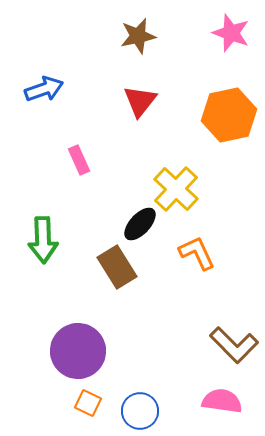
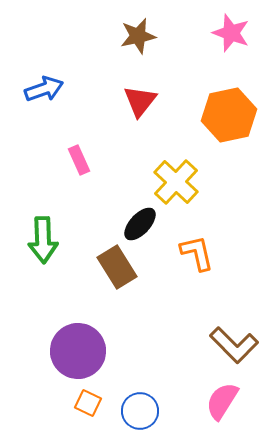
yellow cross: moved 7 px up
orange L-shape: rotated 12 degrees clockwise
pink semicircle: rotated 66 degrees counterclockwise
